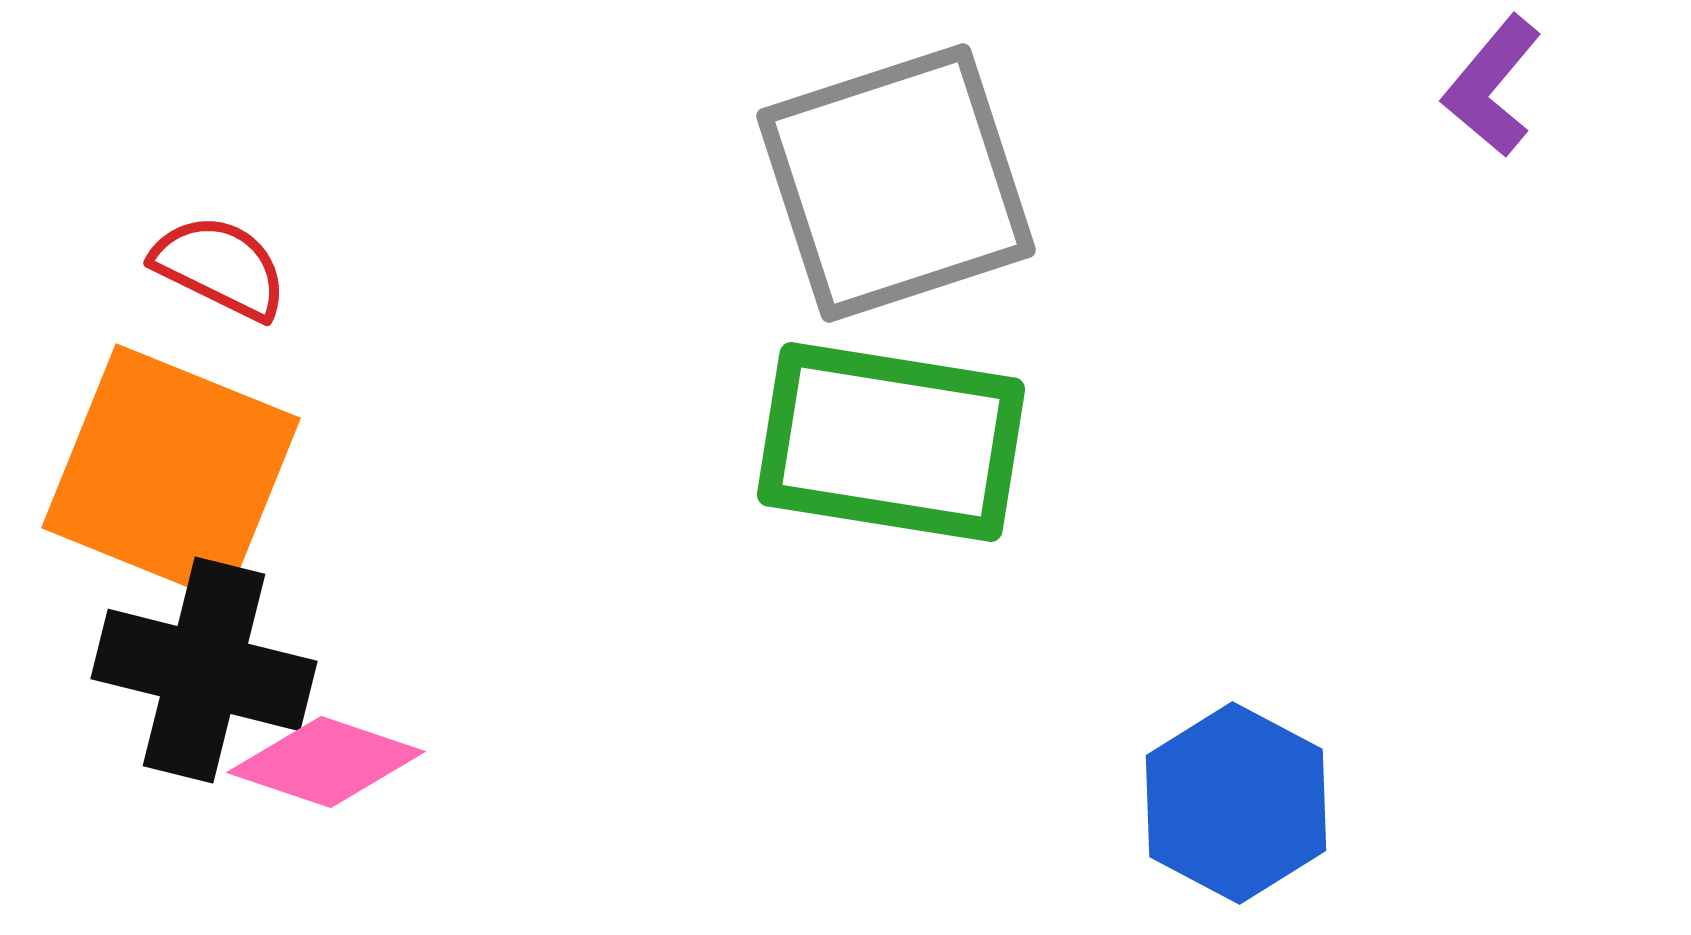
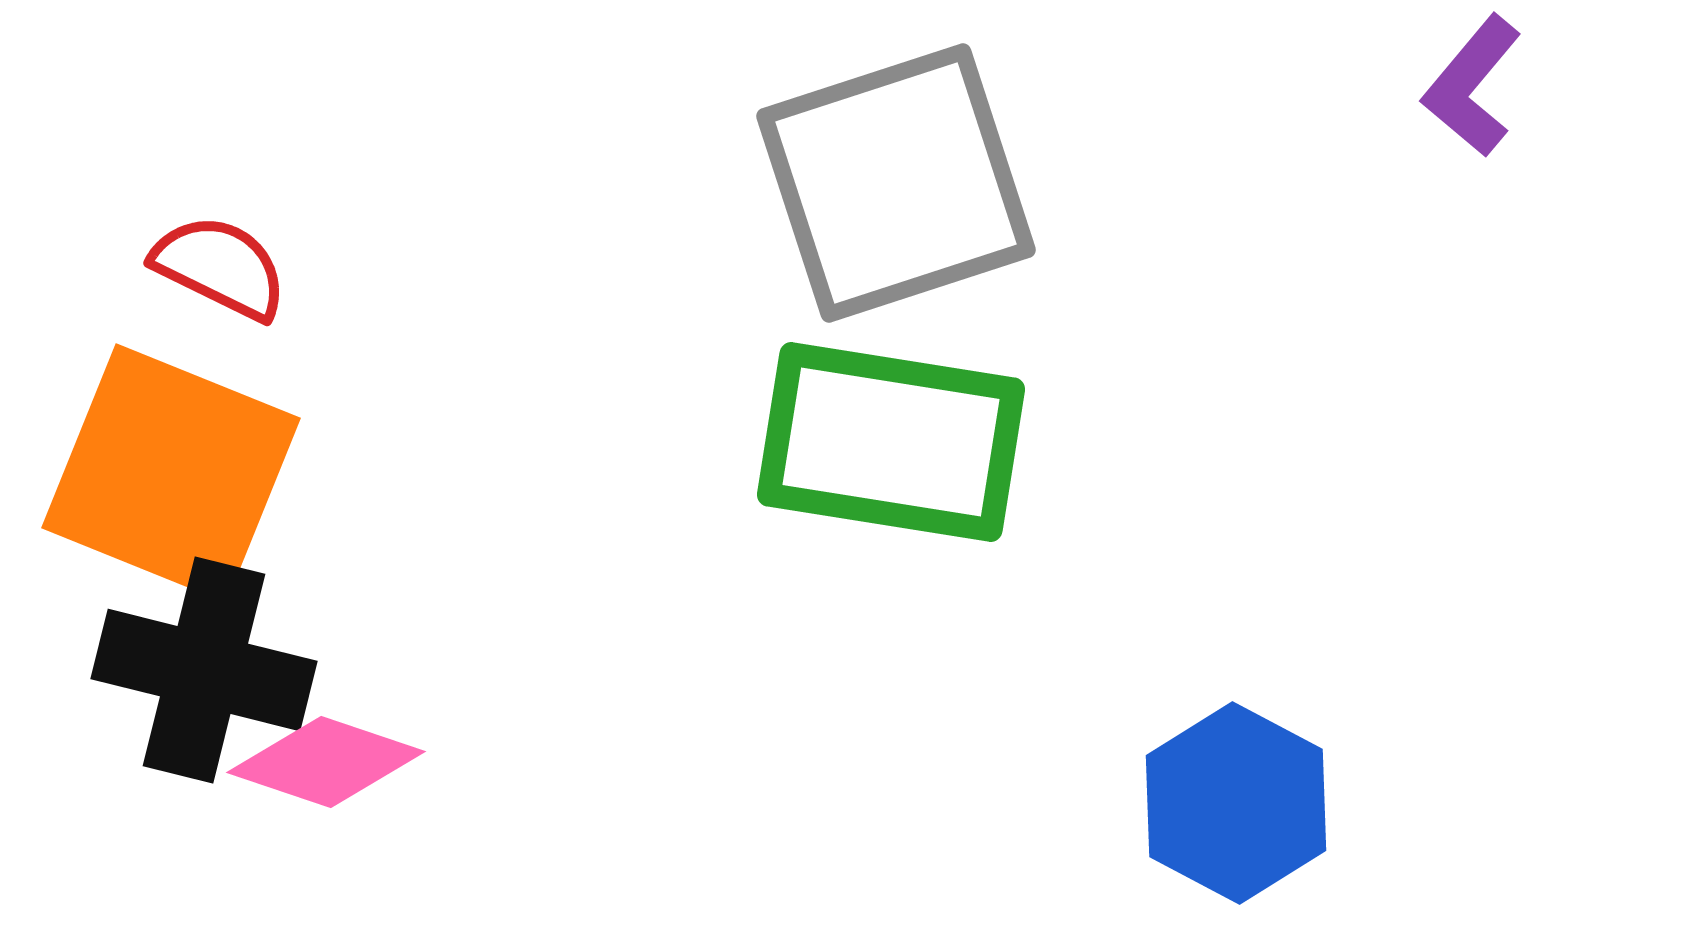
purple L-shape: moved 20 px left
